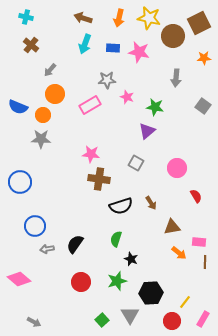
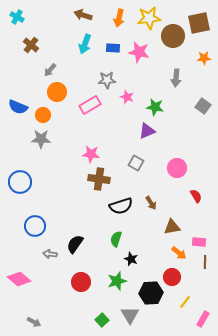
cyan cross at (26, 17): moved 9 px left; rotated 16 degrees clockwise
brown arrow at (83, 18): moved 3 px up
yellow star at (149, 18): rotated 20 degrees counterclockwise
brown square at (199, 23): rotated 15 degrees clockwise
orange circle at (55, 94): moved 2 px right, 2 px up
purple triangle at (147, 131): rotated 18 degrees clockwise
gray arrow at (47, 249): moved 3 px right, 5 px down; rotated 16 degrees clockwise
red circle at (172, 321): moved 44 px up
